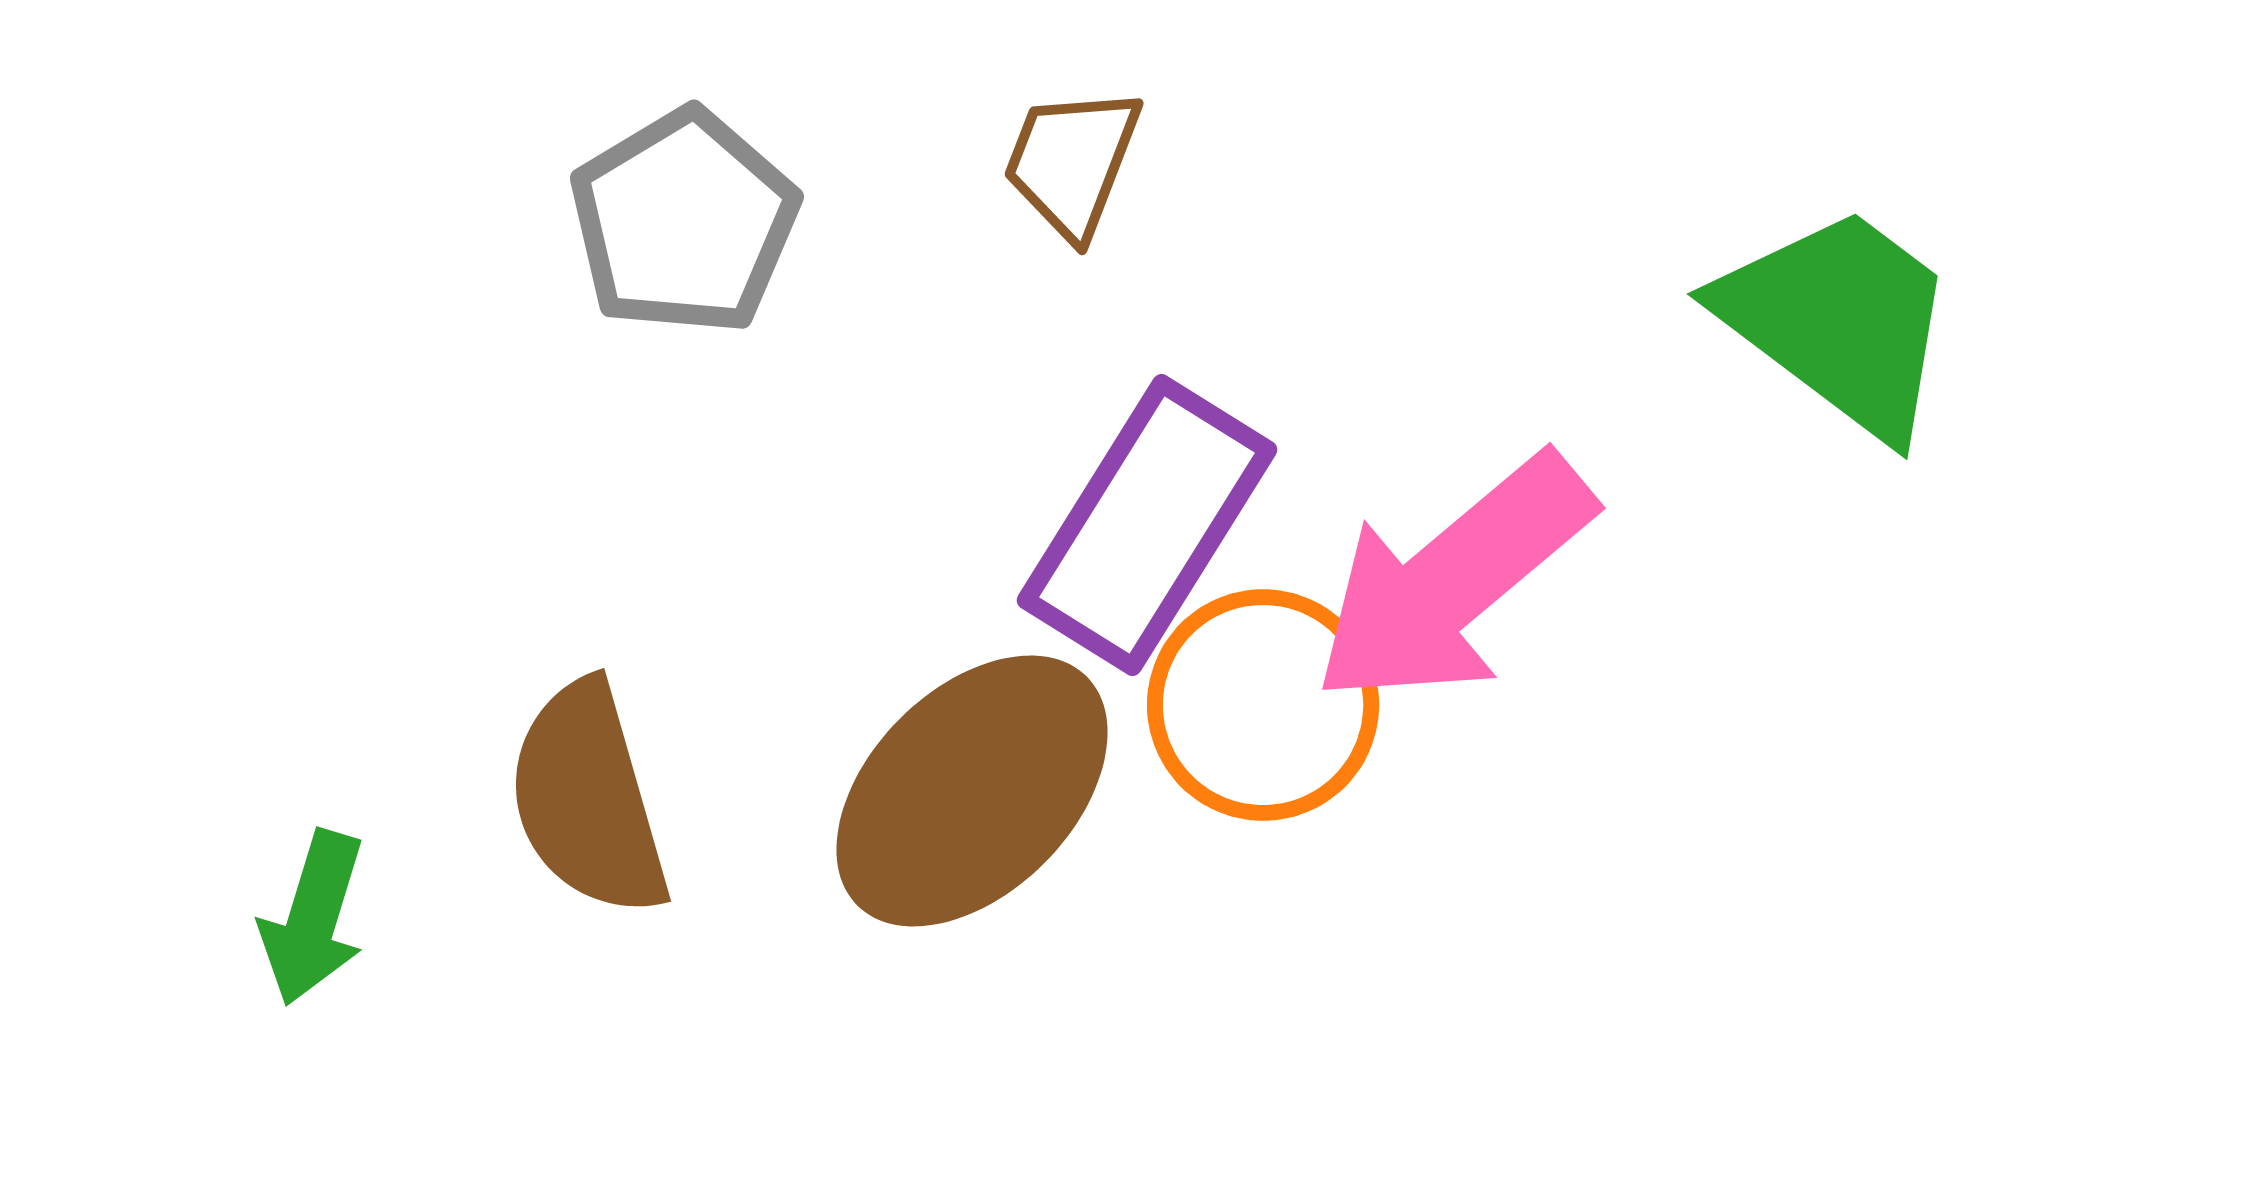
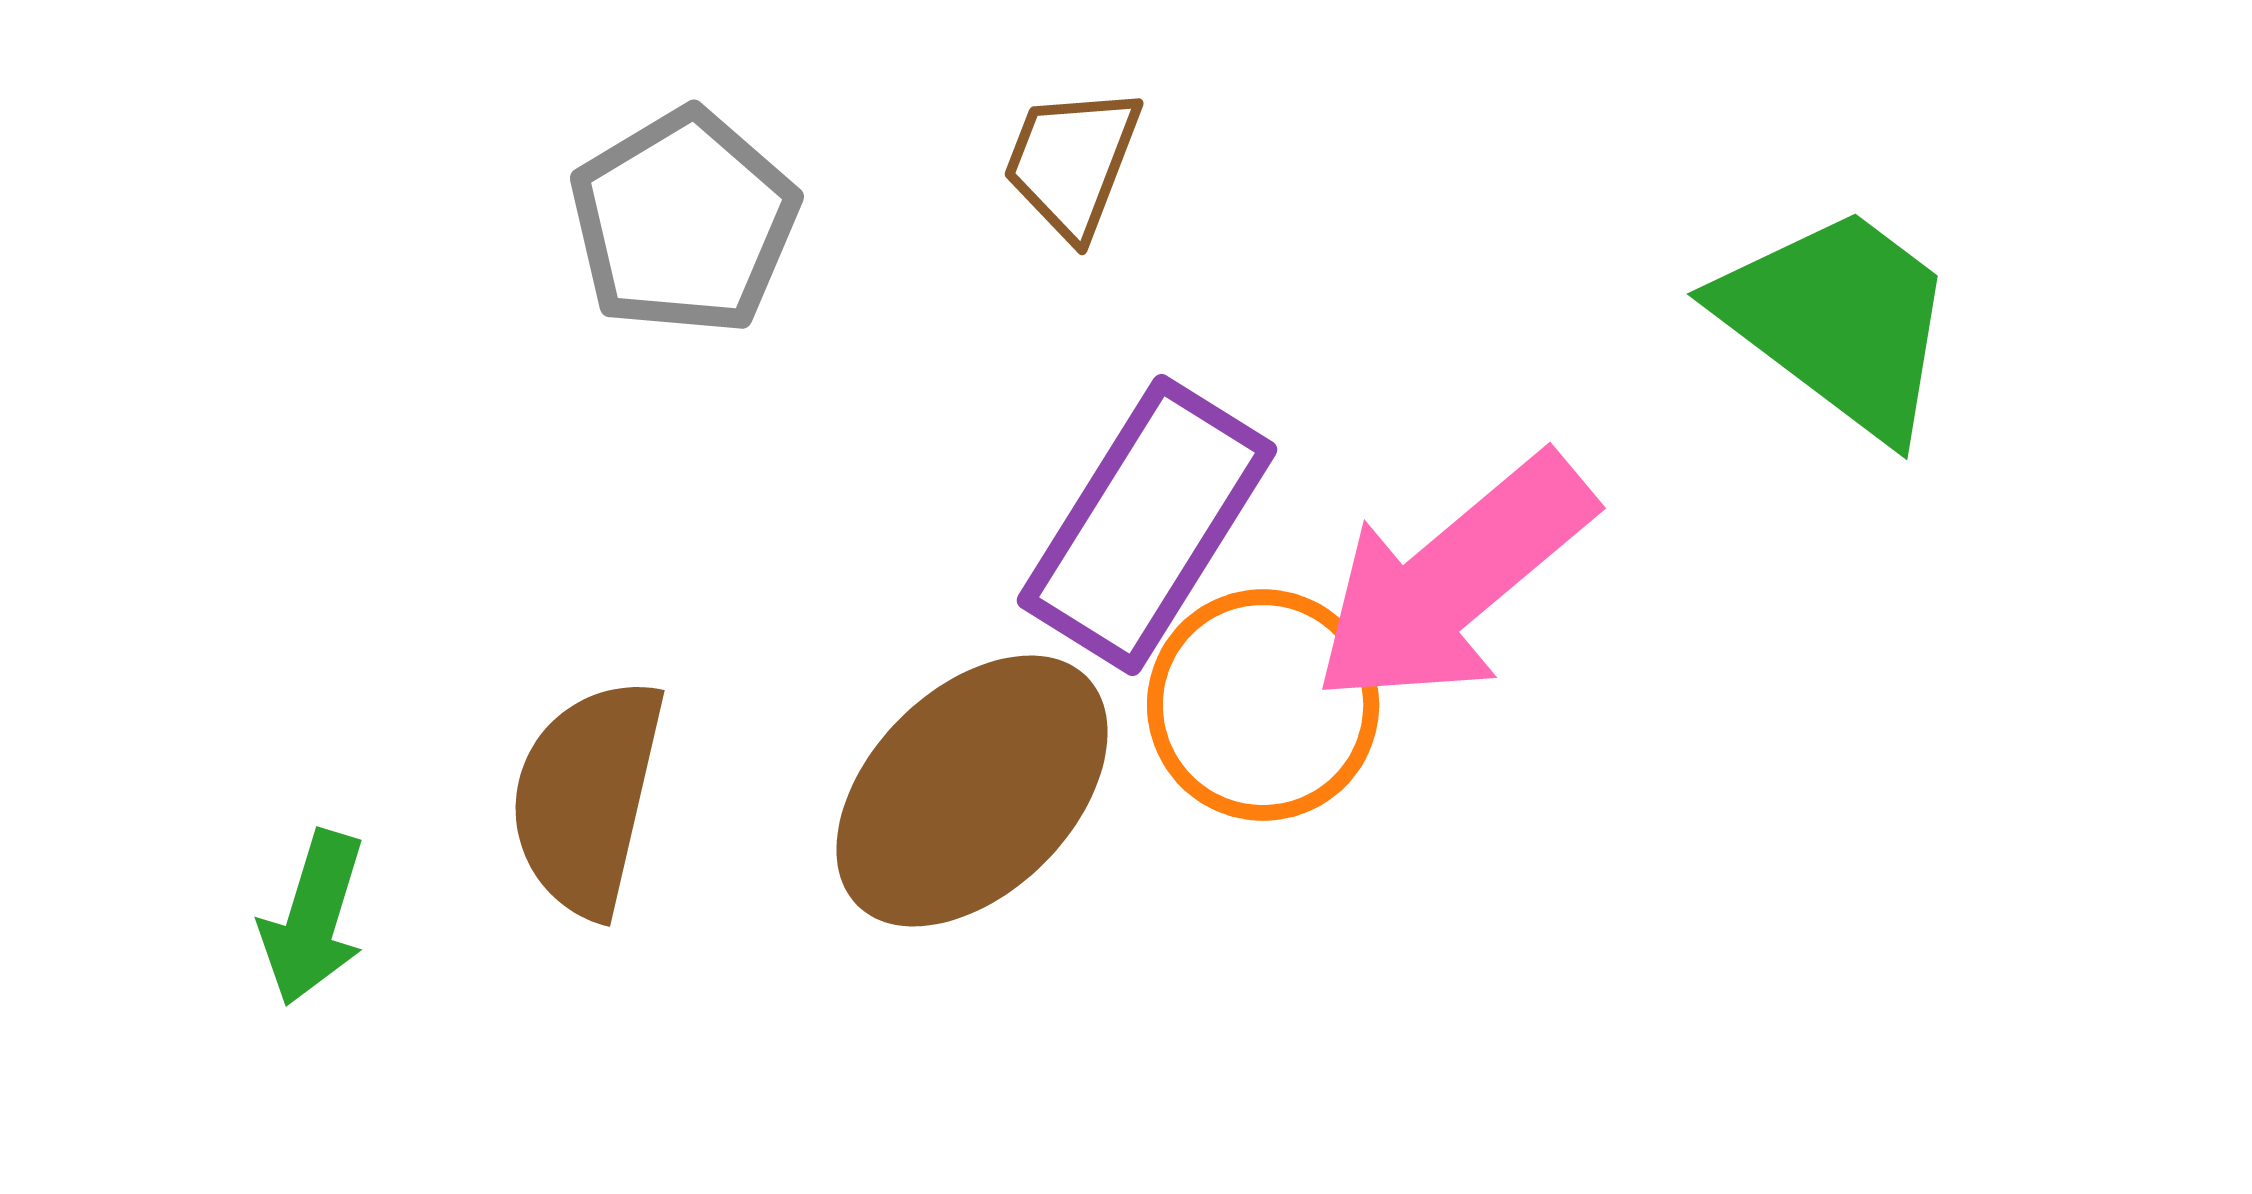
brown semicircle: moved 1 px left, 2 px up; rotated 29 degrees clockwise
